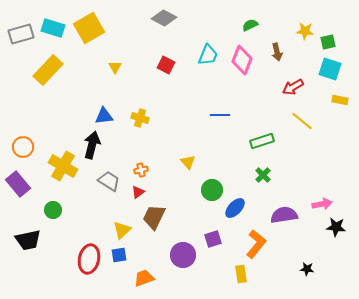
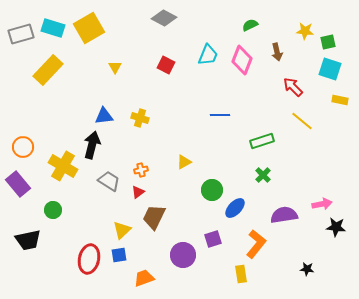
red arrow at (293, 87): rotated 75 degrees clockwise
yellow triangle at (188, 162): moved 4 px left; rotated 42 degrees clockwise
